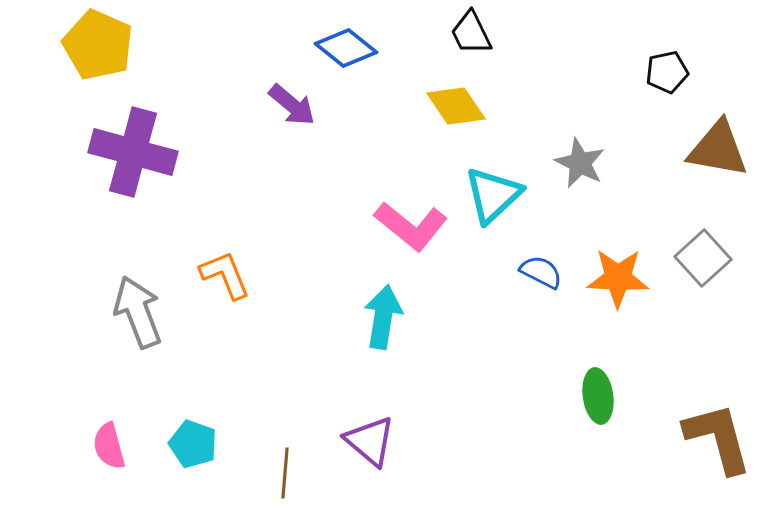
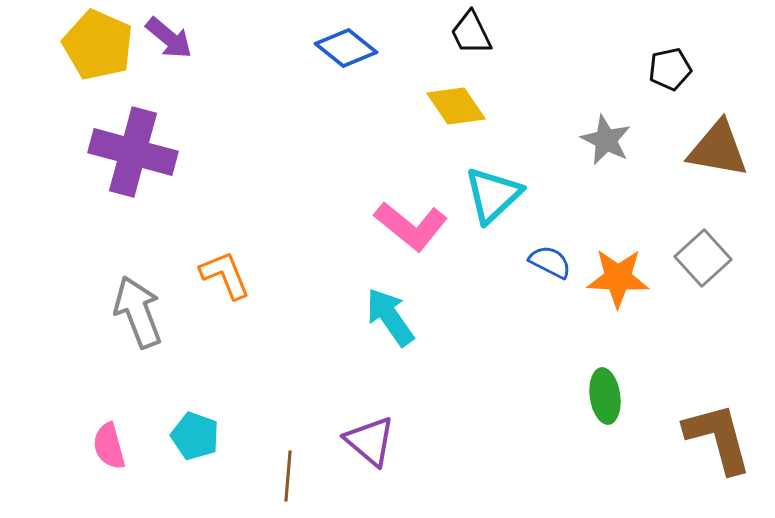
black pentagon: moved 3 px right, 3 px up
purple arrow: moved 123 px left, 67 px up
gray star: moved 26 px right, 23 px up
blue semicircle: moved 9 px right, 10 px up
cyan arrow: moved 7 px right; rotated 44 degrees counterclockwise
green ellipse: moved 7 px right
cyan pentagon: moved 2 px right, 8 px up
brown line: moved 3 px right, 3 px down
